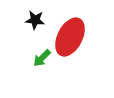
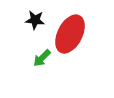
red ellipse: moved 3 px up
